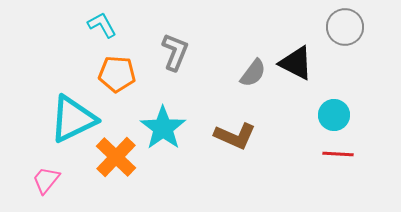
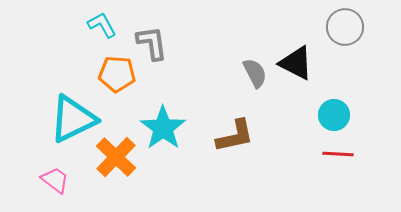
gray L-shape: moved 23 px left, 9 px up; rotated 30 degrees counterclockwise
gray semicircle: moved 2 px right; rotated 64 degrees counterclockwise
brown L-shape: rotated 36 degrees counterclockwise
pink trapezoid: moved 9 px right; rotated 88 degrees clockwise
